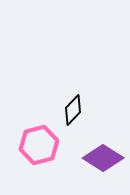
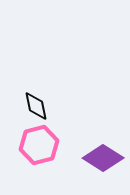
black diamond: moved 37 px left, 4 px up; rotated 56 degrees counterclockwise
